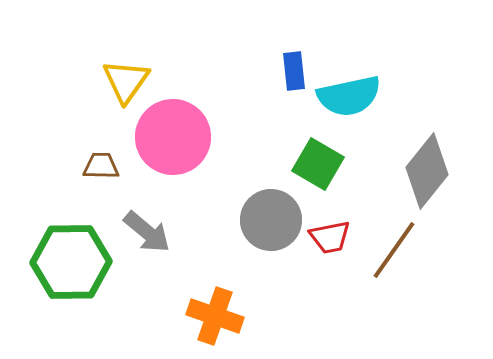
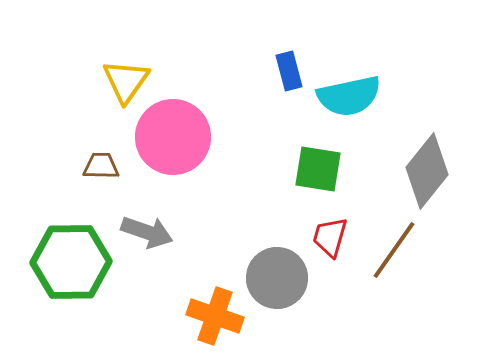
blue rectangle: moved 5 px left; rotated 9 degrees counterclockwise
green square: moved 5 px down; rotated 21 degrees counterclockwise
gray circle: moved 6 px right, 58 px down
gray arrow: rotated 21 degrees counterclockwise
red trapezoid: rotated 117 degrees clockwise
